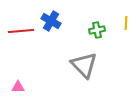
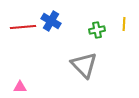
yellow line: moved 2 px left, 1 px down
red line: moved 2 px right, 4 px up
pink triangle: moved 2 px right
